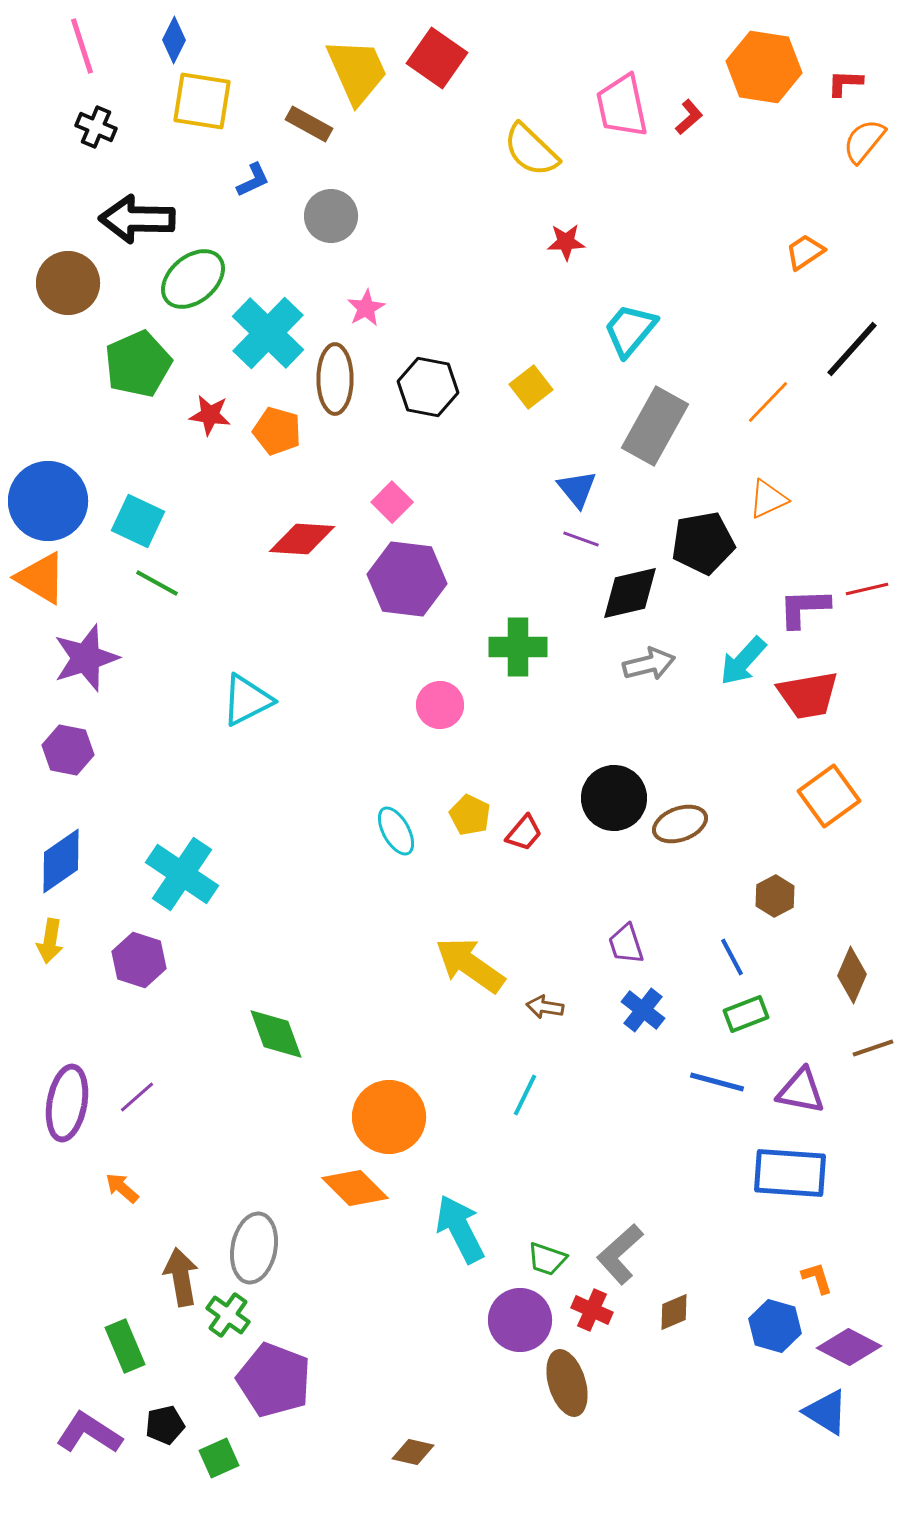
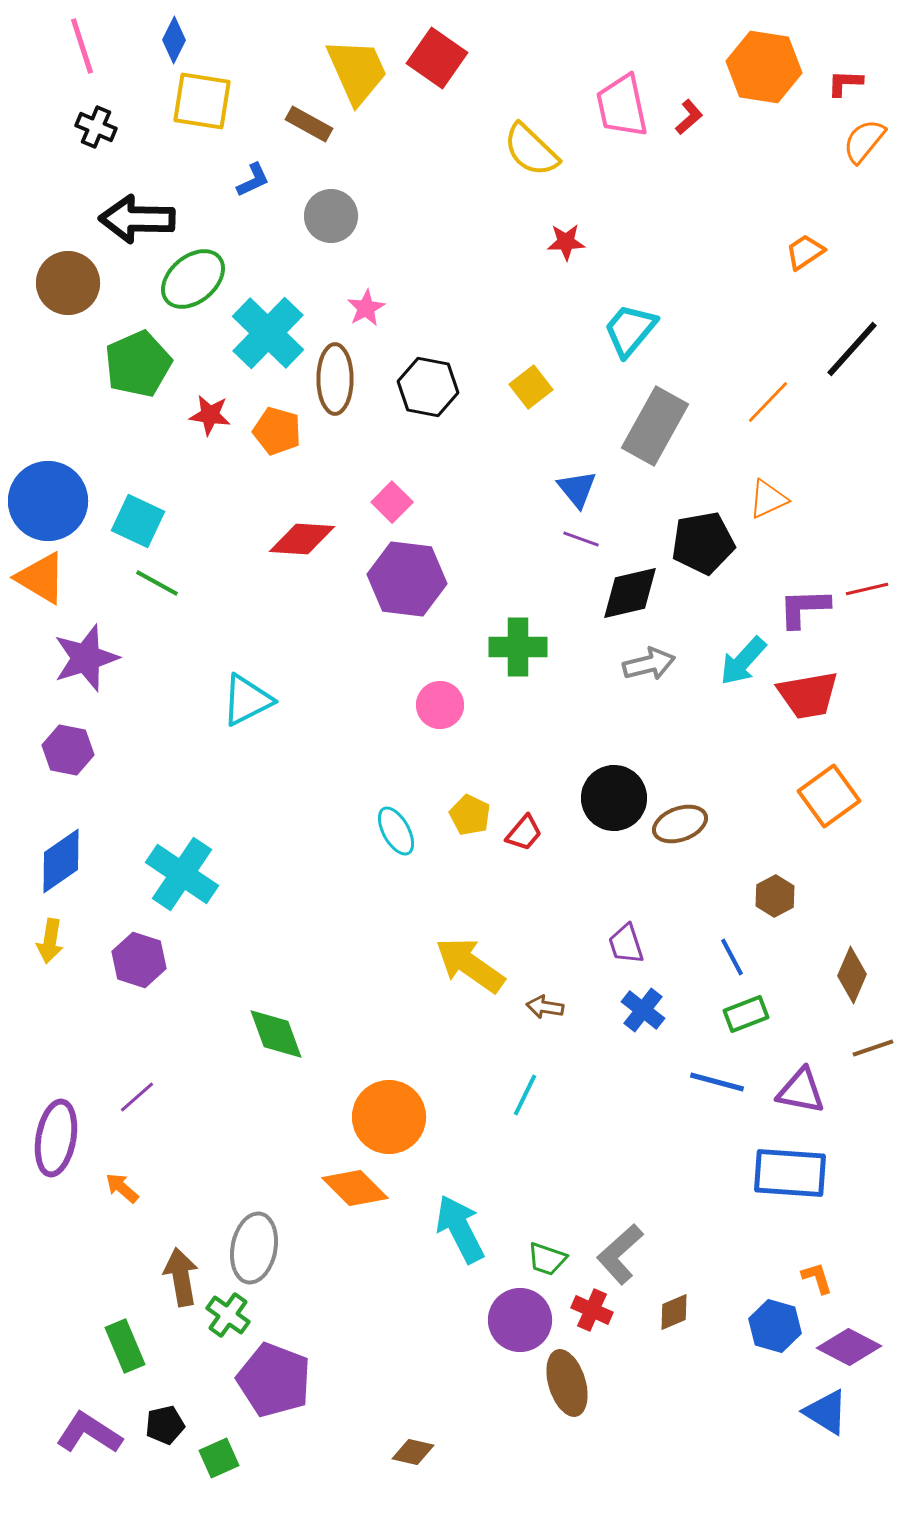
purple ellipse at (67, 1103): moved 11 px left, 35 px down
